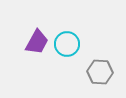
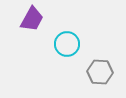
purple trapezoid: moved 5 px left, 23 px up
